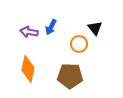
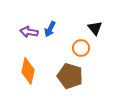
blue arrow: moved 1 px left, 2 px down
orange circle: moved 2 px right, 4 px down
orange diamond: moved 2 px down
brown pentagon: rotated 15 degrees clockwise
